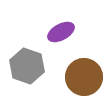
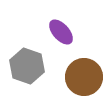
purple ellipse: rotated 76 degrees clockwise
